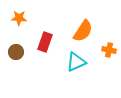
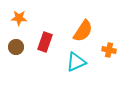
brown circle: moved 5 px up
